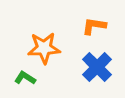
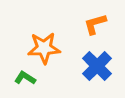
orange L-shape: moved 1 px right, 2 px up; rotated 25 degrees counterclockwise
blue cross: moved 1 px up
